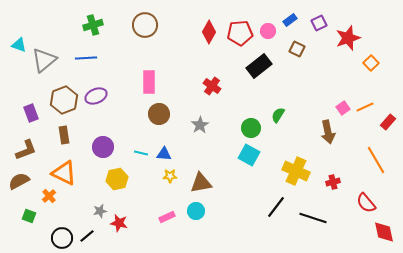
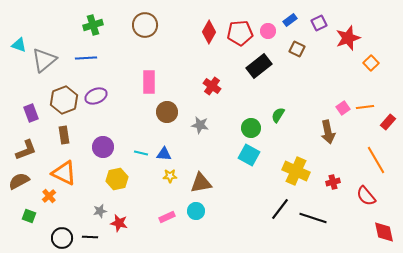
orange line at (365, 107): rotated 18 degrees clockwise
brown circle at (159, 114): moved 8 px right, 2 px up
gray star at (200, 125): rotated 30 degrees counterclockwise
red semicircle at (366, 203): moved 7 px up
black line at (276, 207): moved 4 px right, 2 px down
black line at (87, 236): moved 3 px right, 1 px down; rotated 42 degrees clockwise
